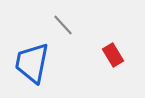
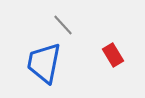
blue trapezoid: moved 12 px right
